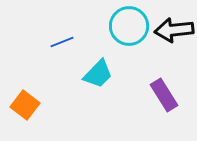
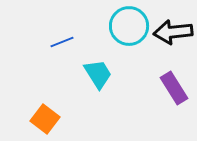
black arrow: moved 1 px left, 2 px down
cyan trapezoid: rotated 76 degrees counterclockwise
purple rectangle: moved 10 px right, 7 px up
orange square: moved 20 px right, 14 px down
